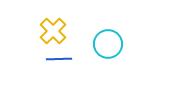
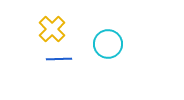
yellow cross: moved 1 px left, 2 px up
